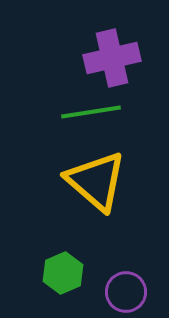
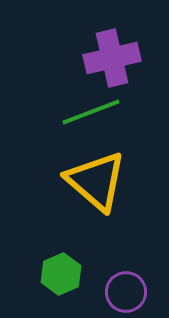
green line: rotated 12 degrees counterclockwise
green hexagon: moved 2 px left, 1 px down
